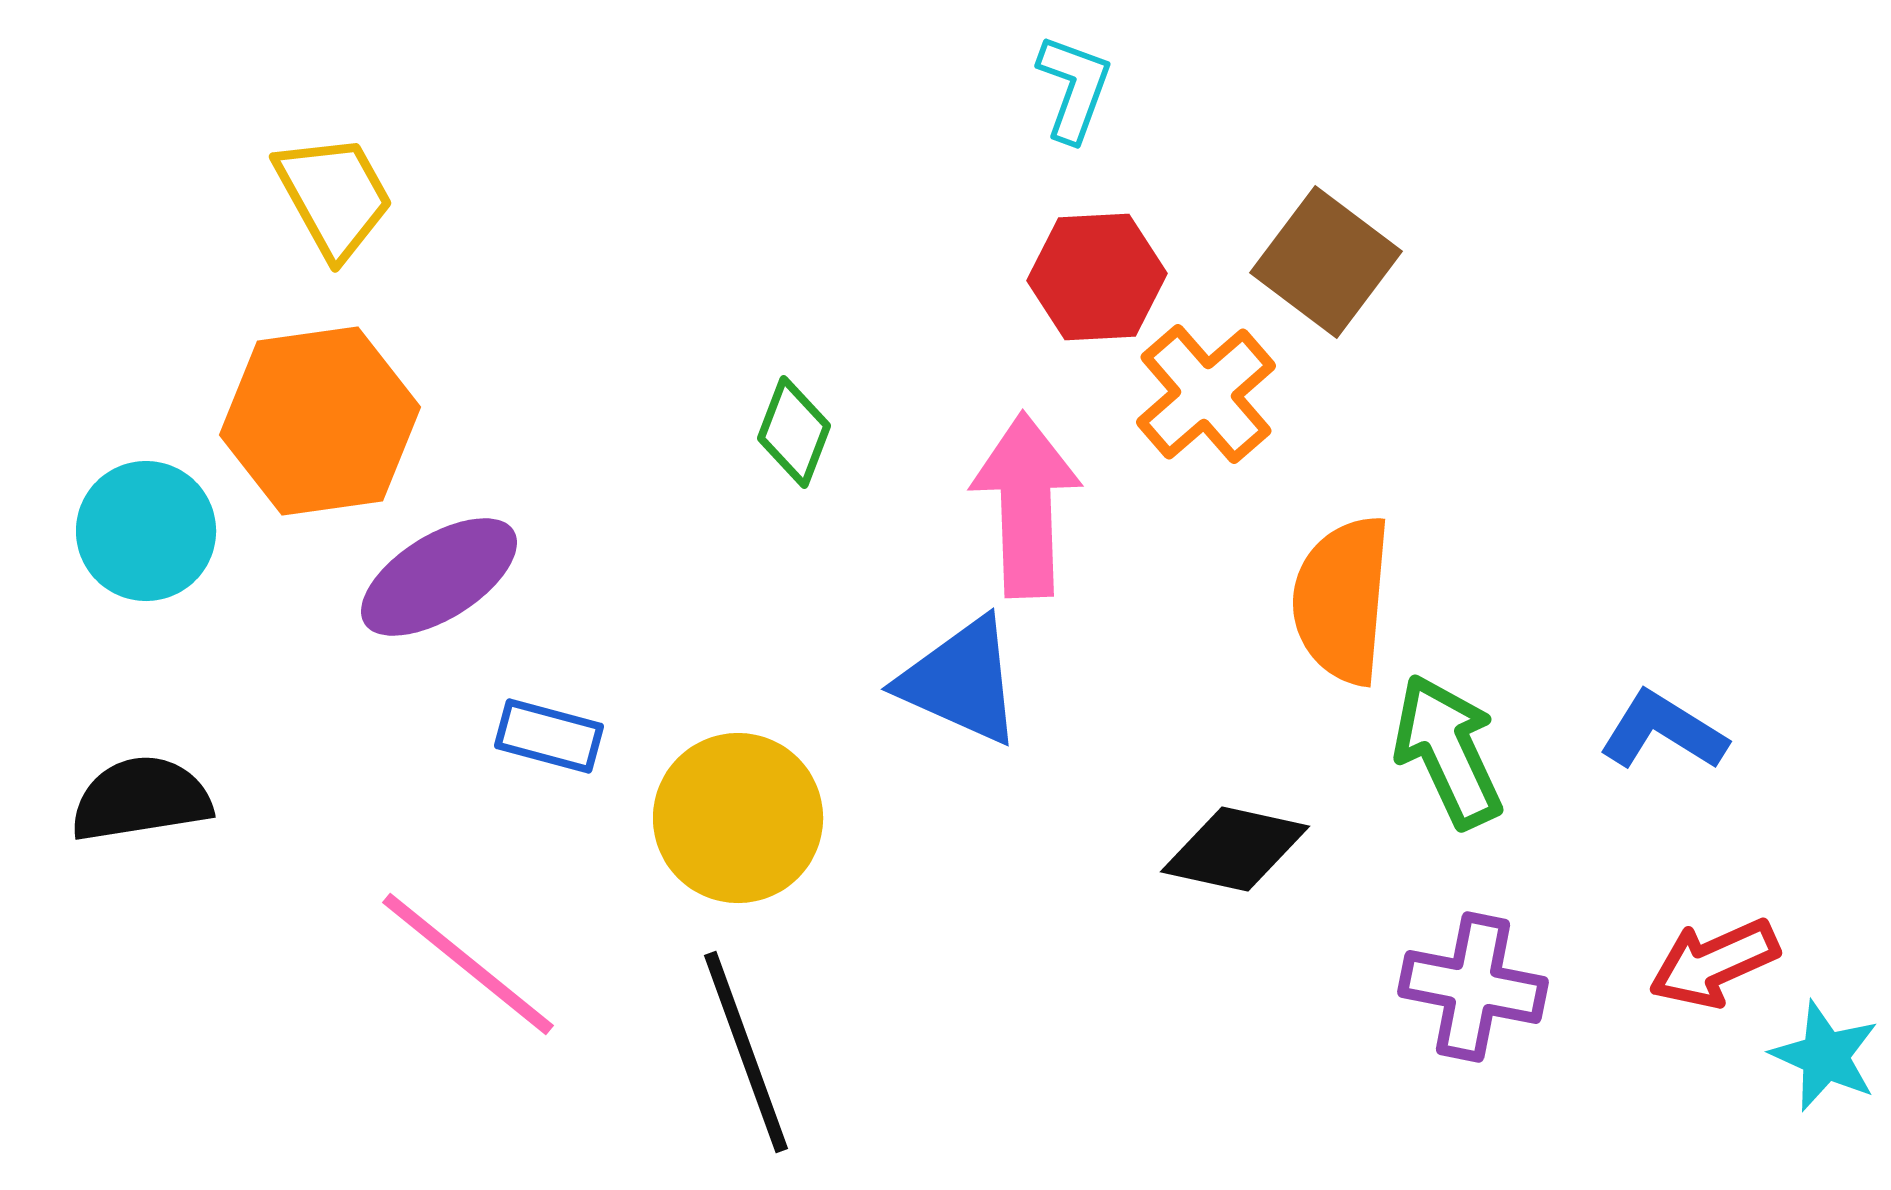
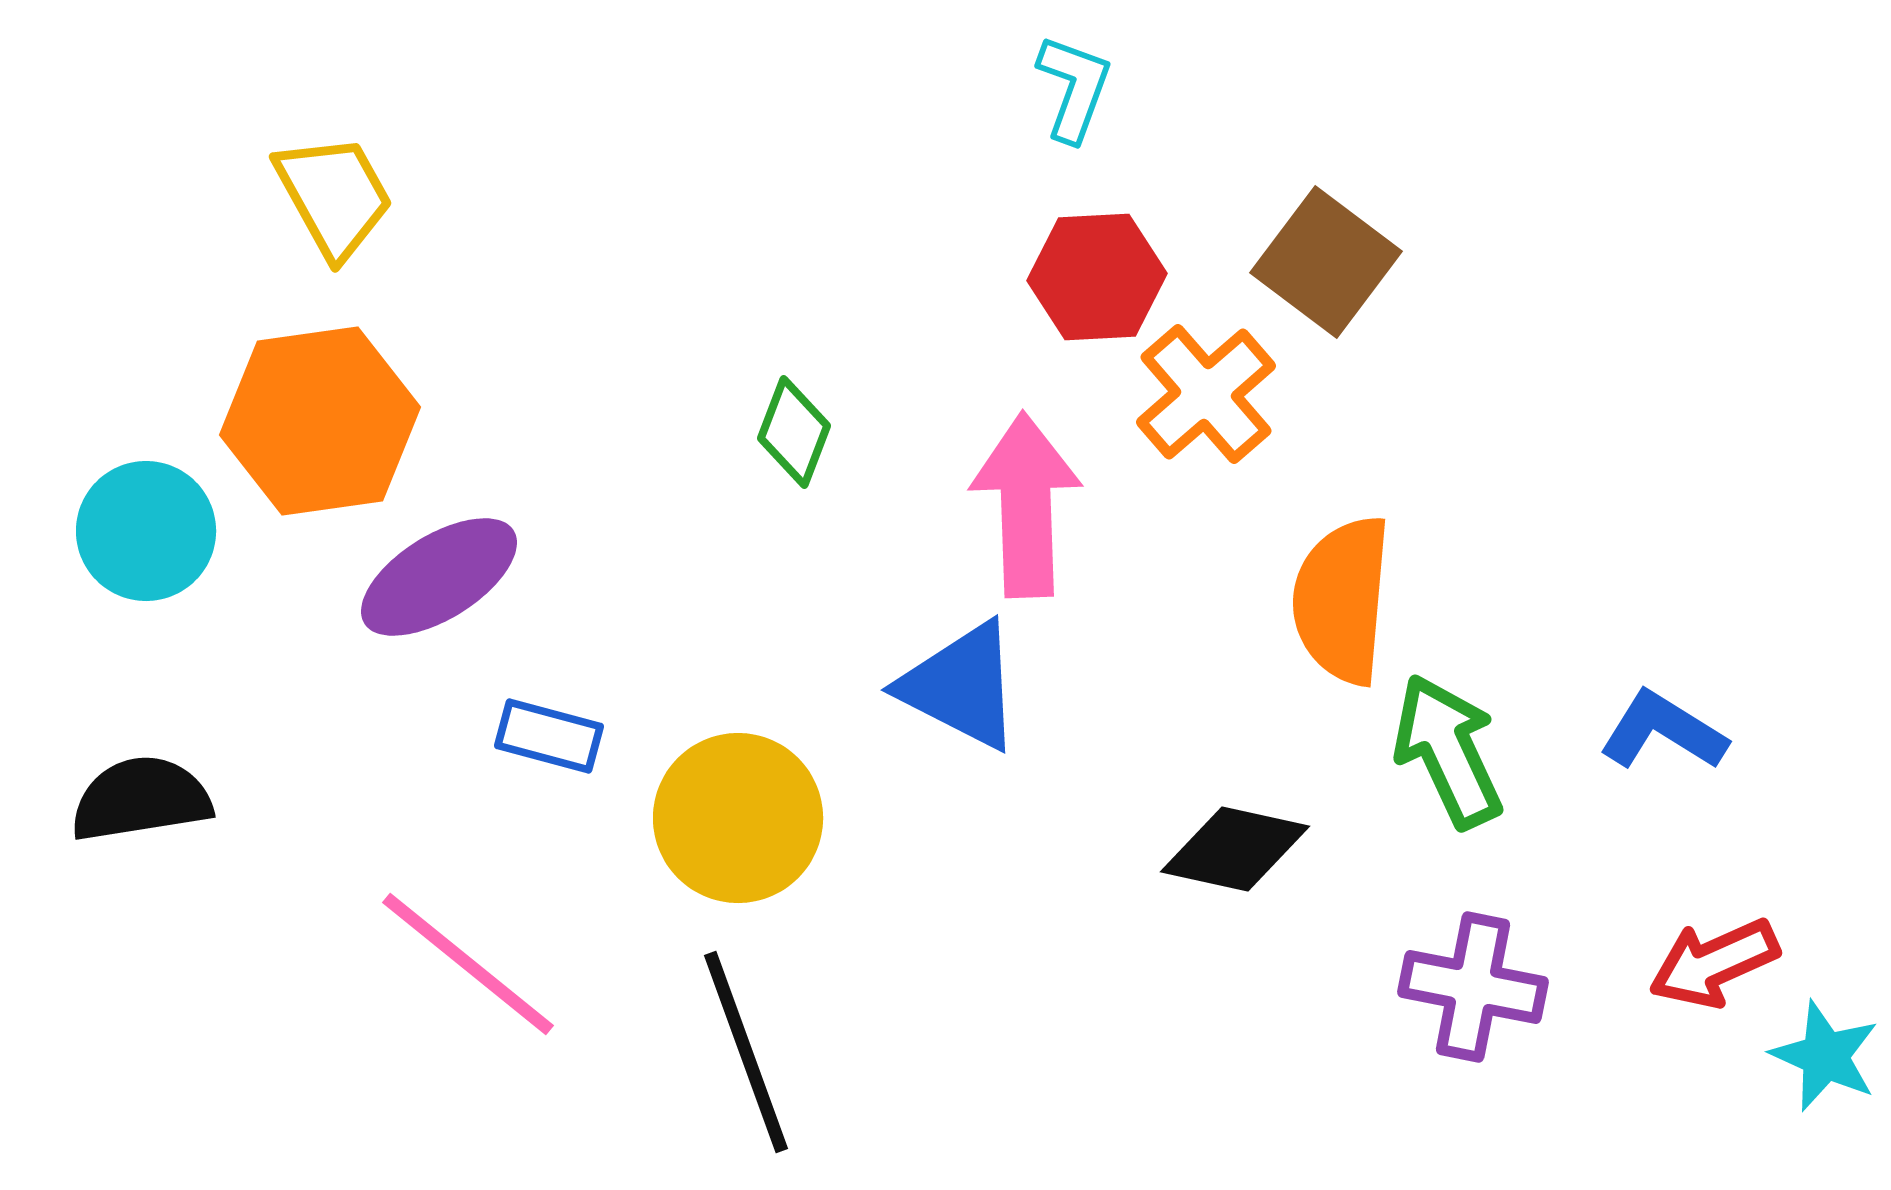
blue triangle: moved 5 px down; rotated 3 degrees clockwise
